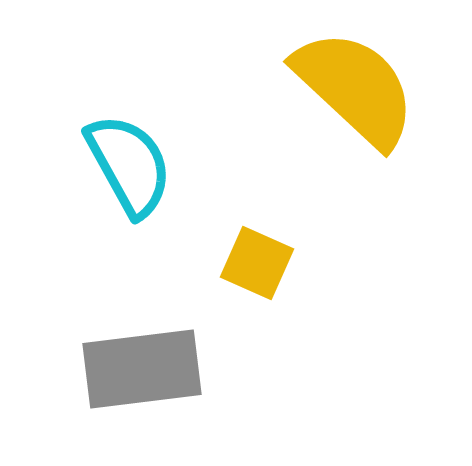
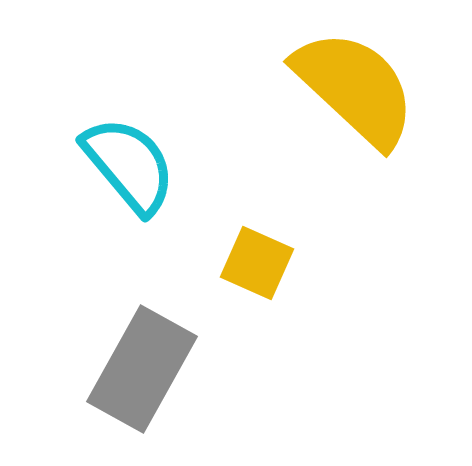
cyan semicircle: rotated 11 degrees counterclockwise
gray rectangle: rotated 54 degrees counterclockwise
